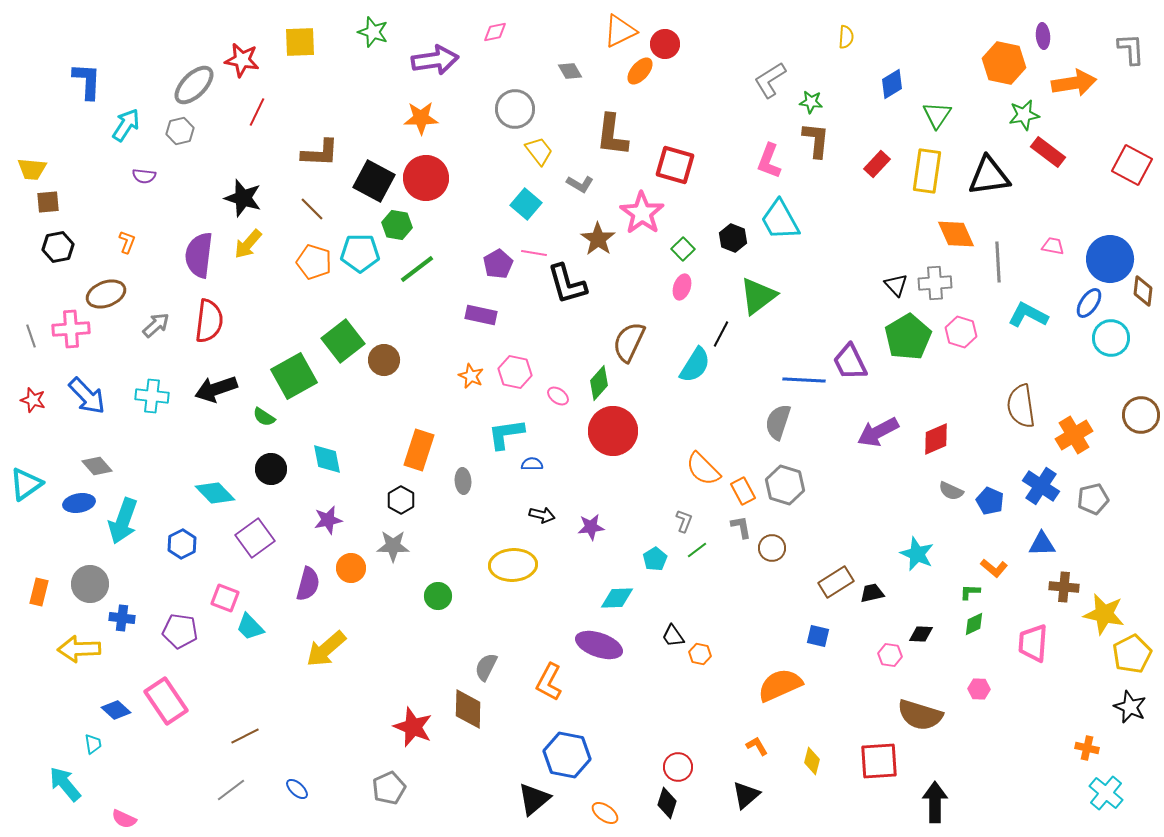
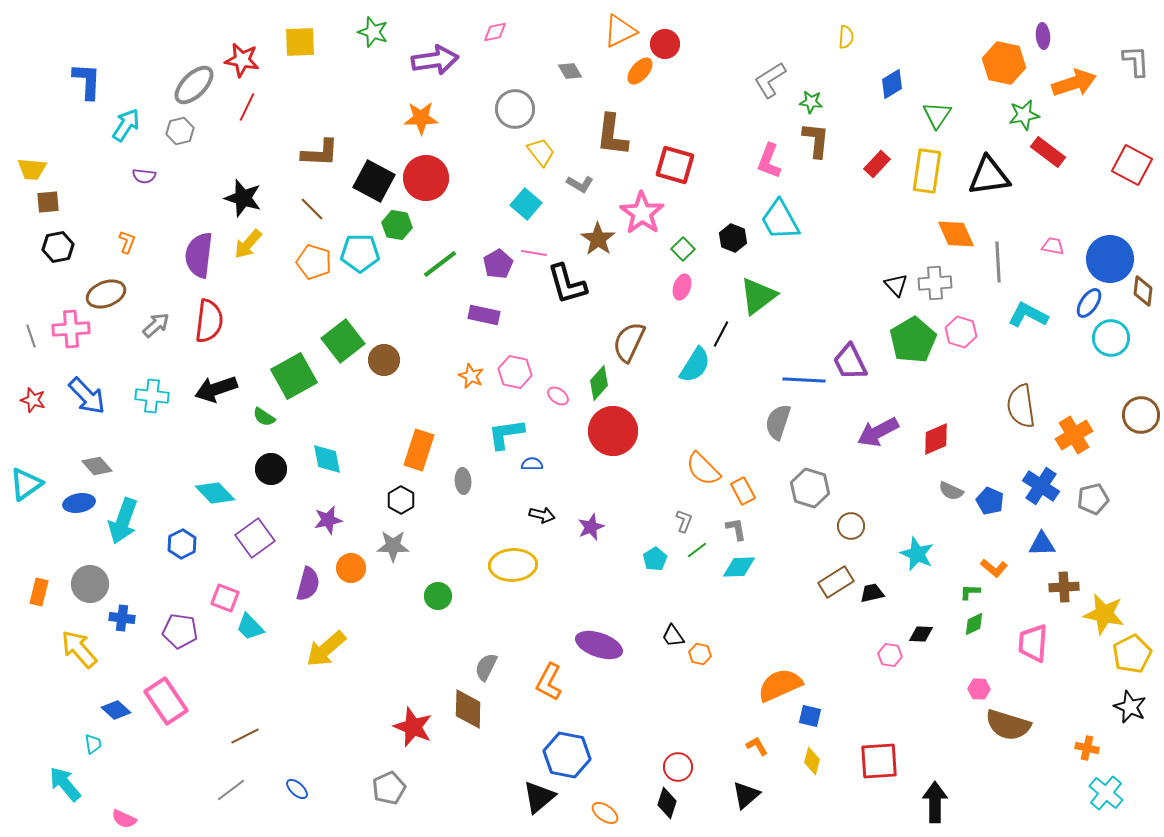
gray L-shape at (1131, 49): moved 5 px right, 12 px down
orange arrow at (1074, 83): rotated 9 degrees counterclockwise
red line at (257, 112): moved 10 px left, 5 px up
yellow trapezoid at (539, 151): moved 2 px right, 1 px down
green line at (417, 269): moved 23 px right, 5 px up
purple rectangle at (481, 315): moved 3 px right
green pentagon at (908, 337): moved 5 px right, 3 px down
gray hexagon at (785, 485): moved 25 px right, 3 px down
purple star at (591, 527): rotated 16 degrees counterclockwise
gray L-shape at (741, 527): moved 5 px left, 2 px down
brown circle at (772, 548): moved 79 px right, 22 px up
brown cross at (1064, 587): rotated 8 degrees counterclockwise
cyan diamond at (617, 598): moved 122 px right, 31 px up
blue square at (818, 636): moved 8 px left, 80 px down
yellow arrow at (79, 649): rotated 51 degrees clockwise
brown semicircle at (920, 715): moved 88 px right, 10 px down
black triangle at (534, 799): moved 5 px right, 2 px up
